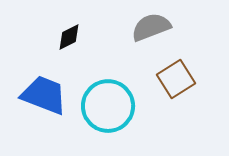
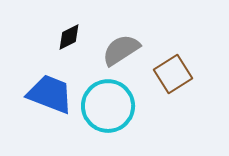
gray semicircle: moved 30 px left, 23 px down; rotated 12 degrees counterclockwise
brown square: moved 3 px left, 5 px up
blue trapezoid: moved 6 px right, 1 px up
